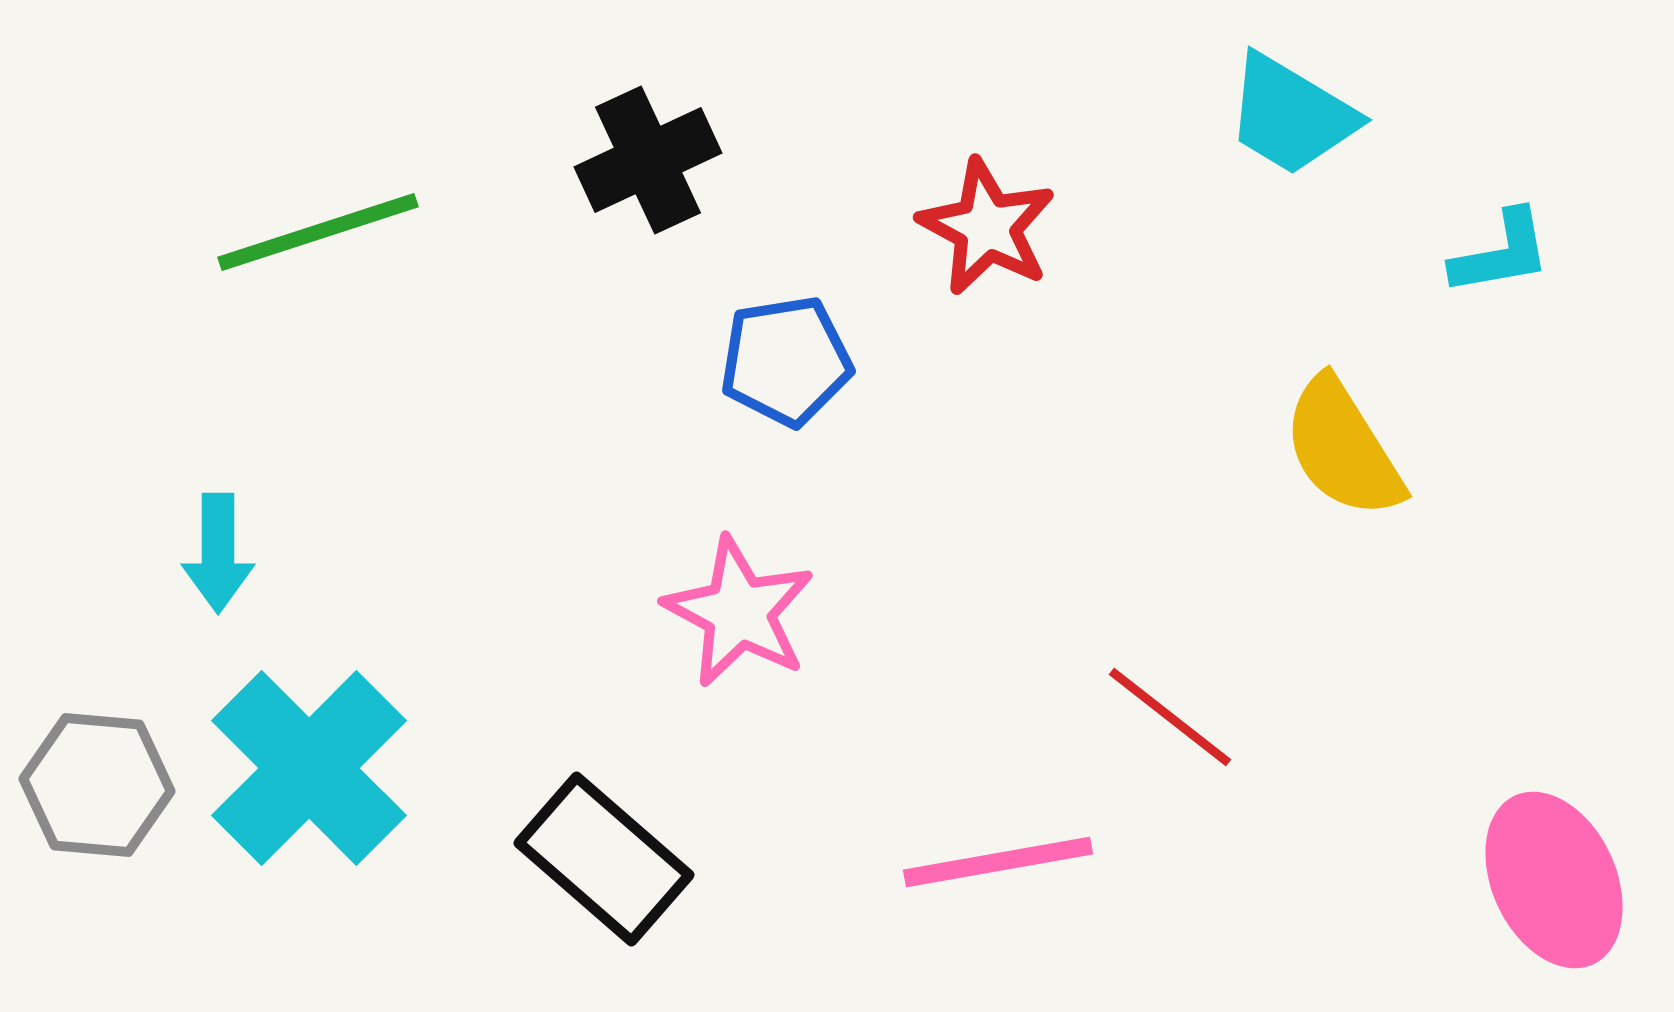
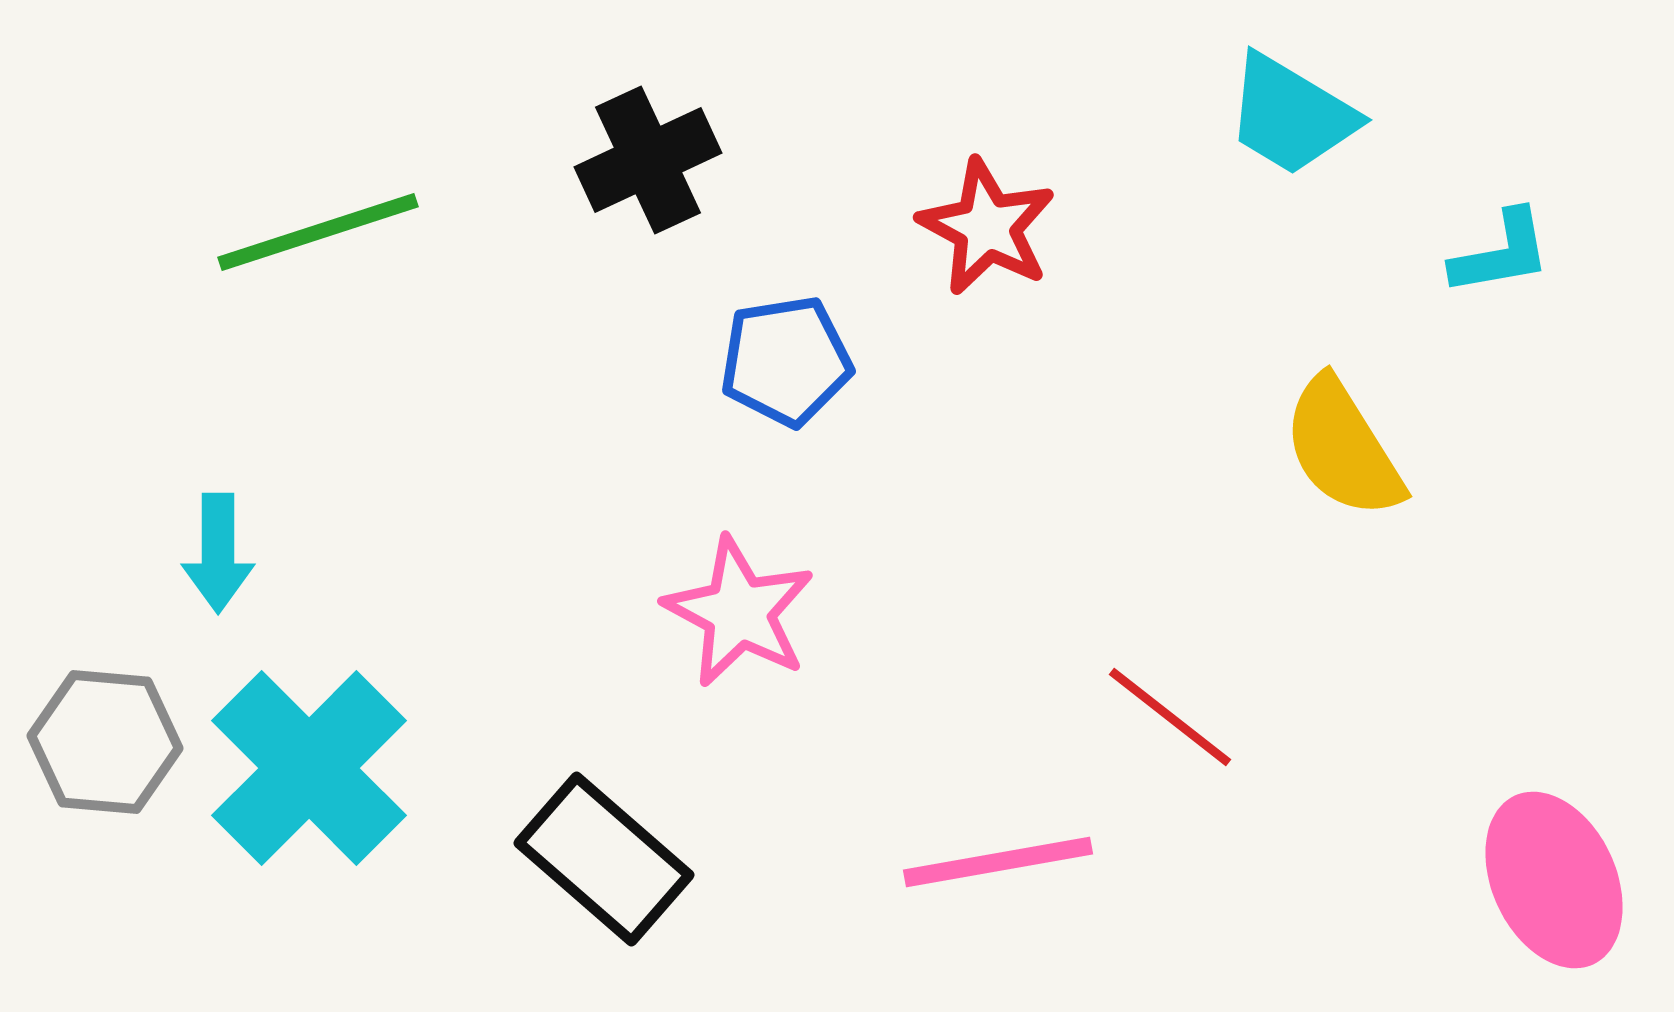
gray hexagon: moved 8 px right, 43 px up
